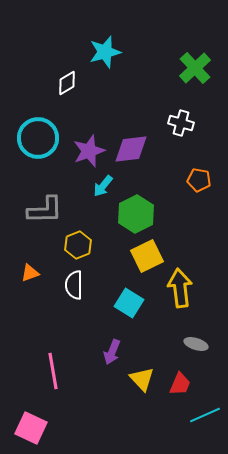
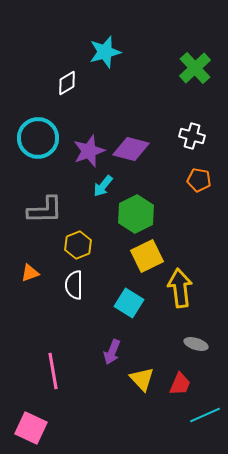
white cross: moved 11 px right, 13 px down
purple diamond: rotated 21 degrees clockwise
